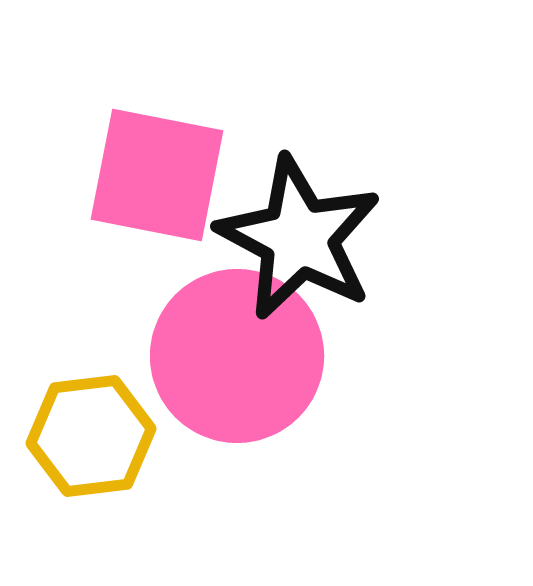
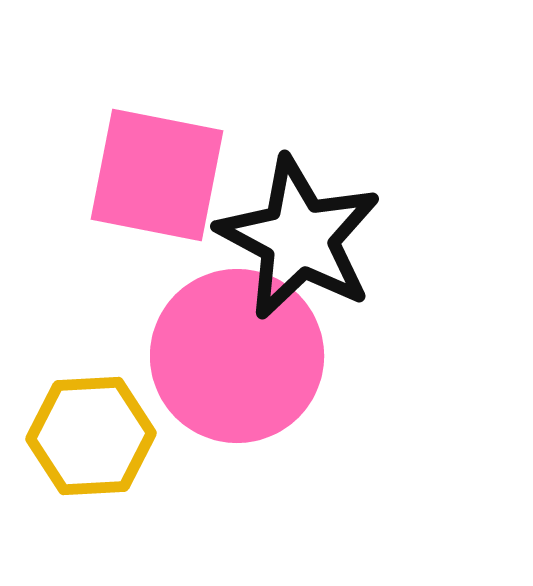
yellow hexagon: rotated 4 degrees clockwise
